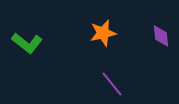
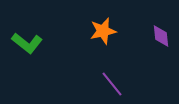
orange star: moved 2 px up
